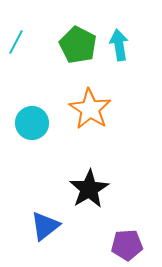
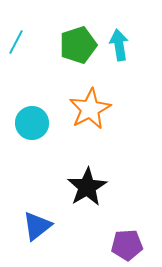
green pentagon: rotated 27 degrees clockwise
orange star: rotated 12 degrees clockwise
black star: moved 2 px left, 2 px up
blue triangle: moved 8 px left
